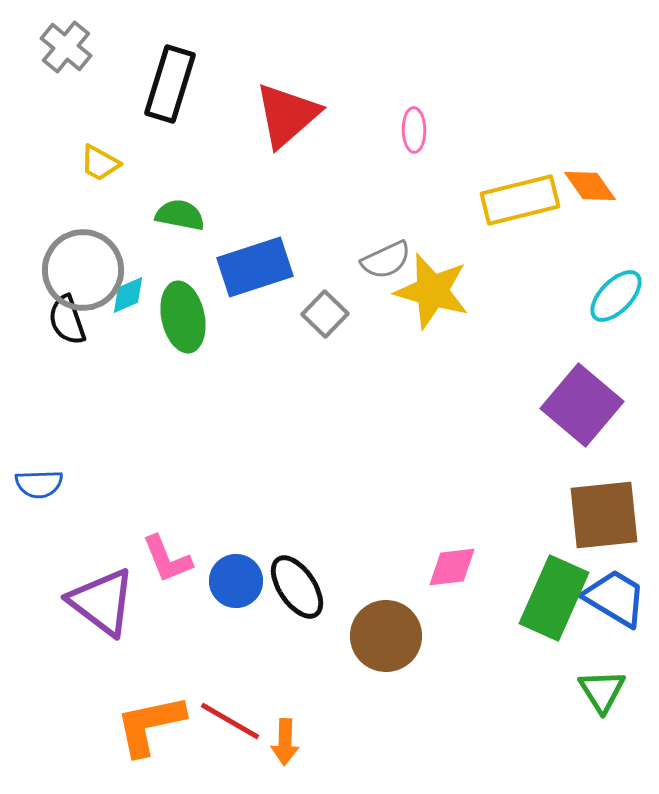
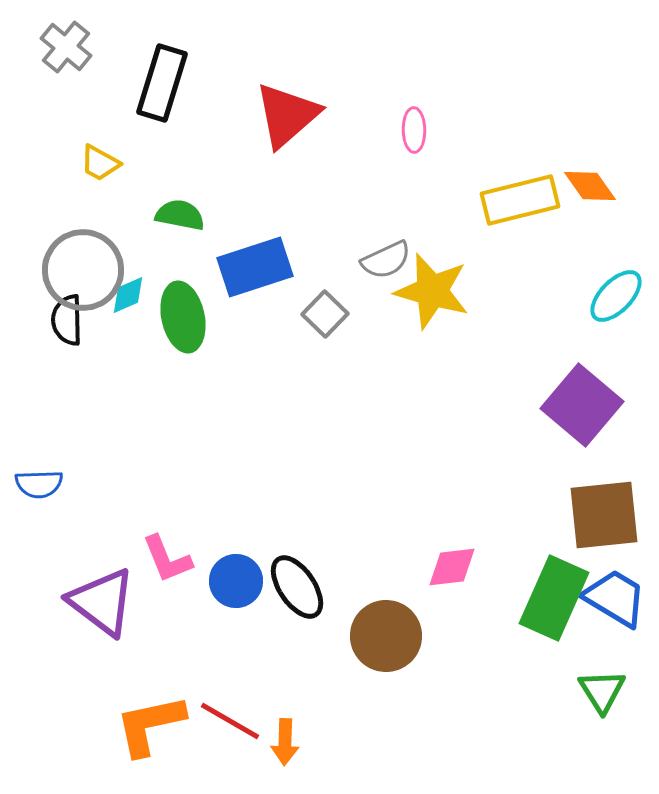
black rectangle: moved 8 px left, 1 px up
black semicircle: rotated 18 degrees clockwise
